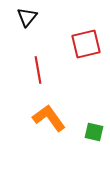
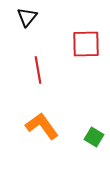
red square: rotated 12 degrees clockwise
orange L-shape: moved 7 px left, 8 px down
green square: moved 5 px down; rotated 18 degrees clockwise
